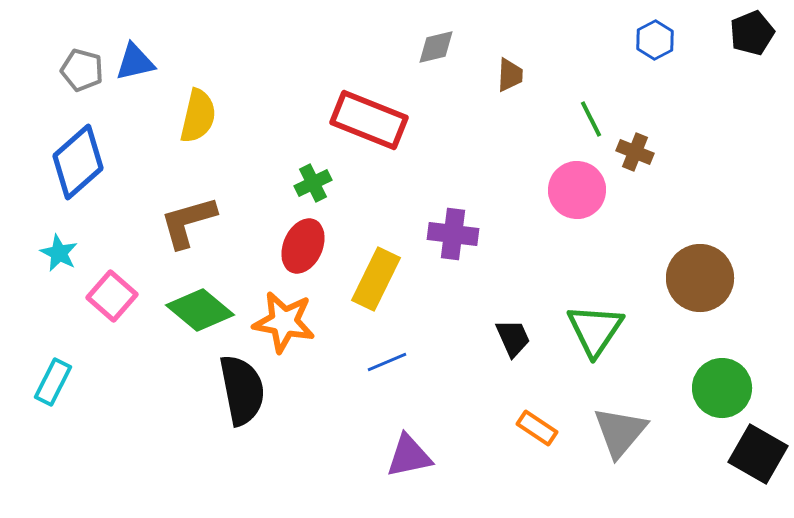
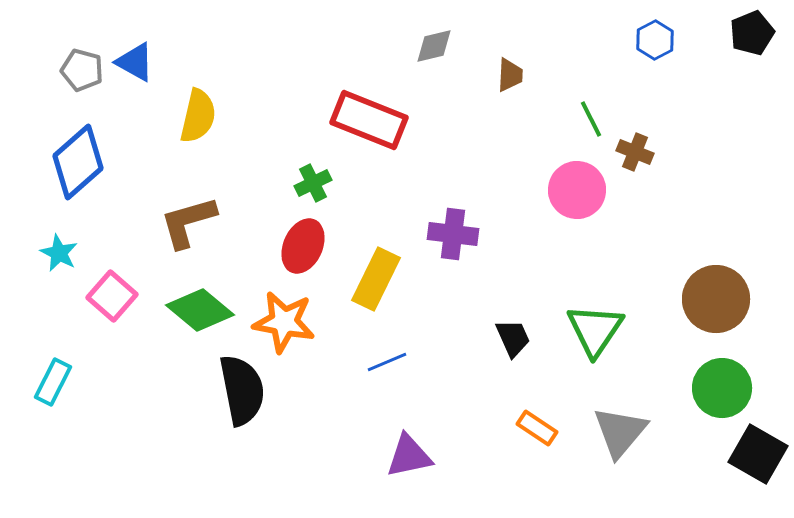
gray diamond: moved 2 px left, 1 px up
blue triangle: rotated 42 degrees clockwise
brown circle: moved 16 px right, 21 px down
